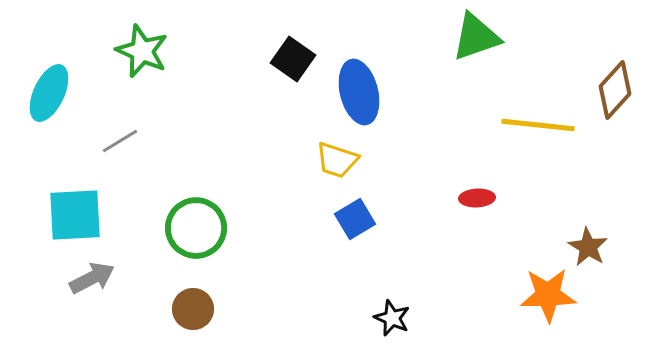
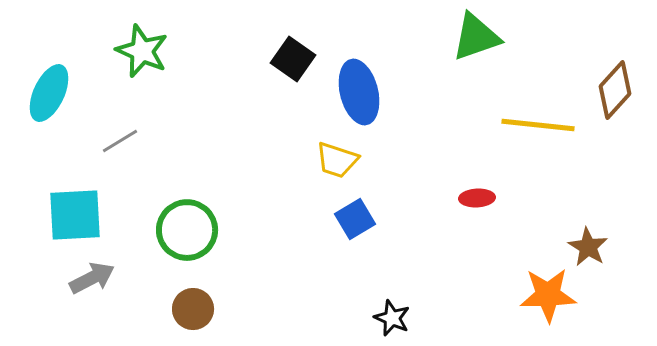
green circle: moved 9 px left, 2 px down
